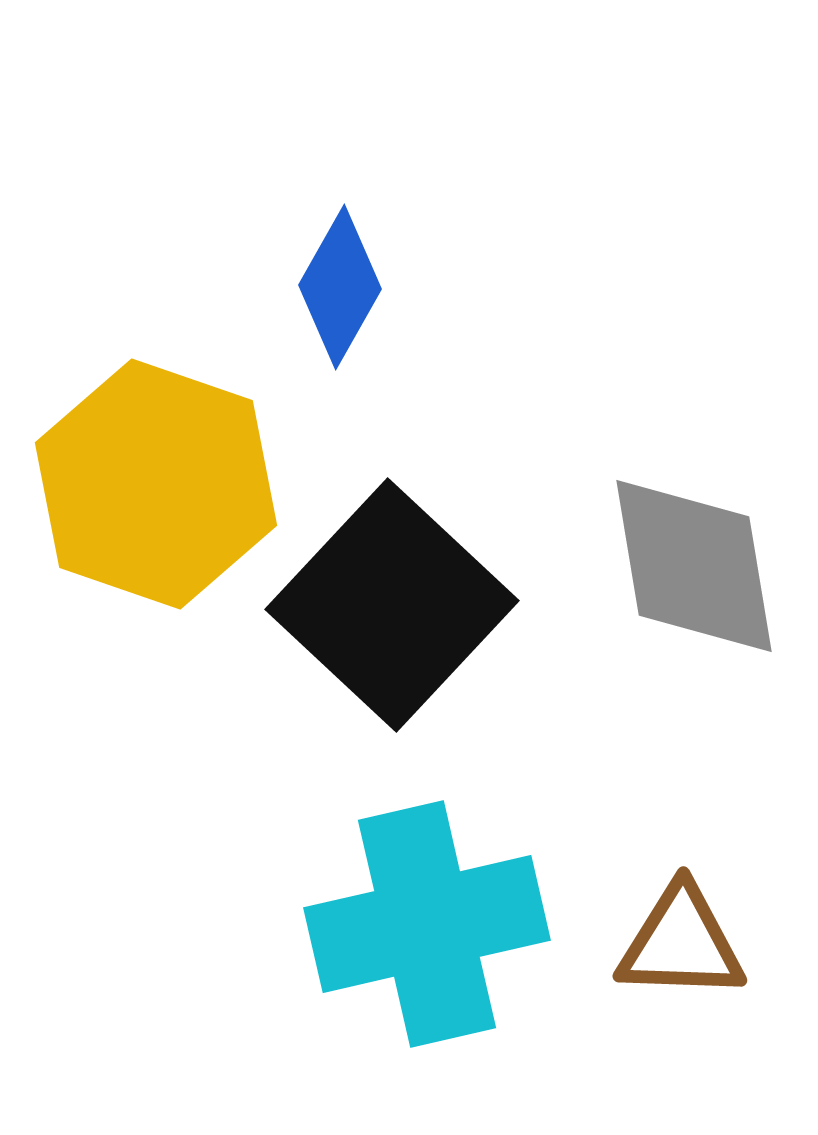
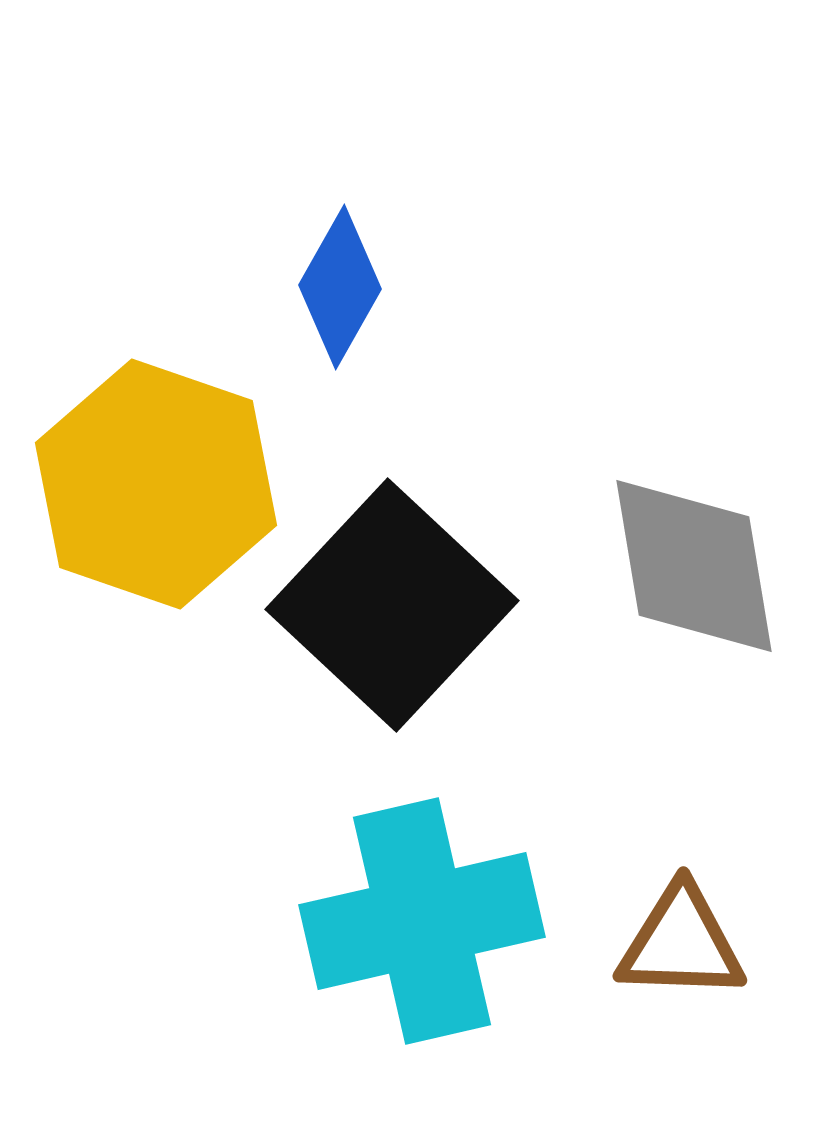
cyan cross: moved 5 px left, 3 px up
